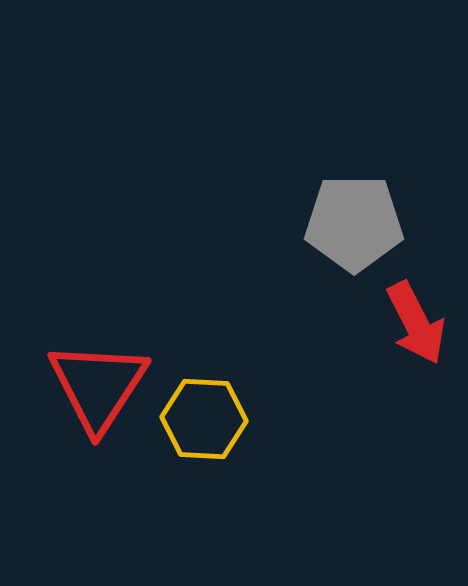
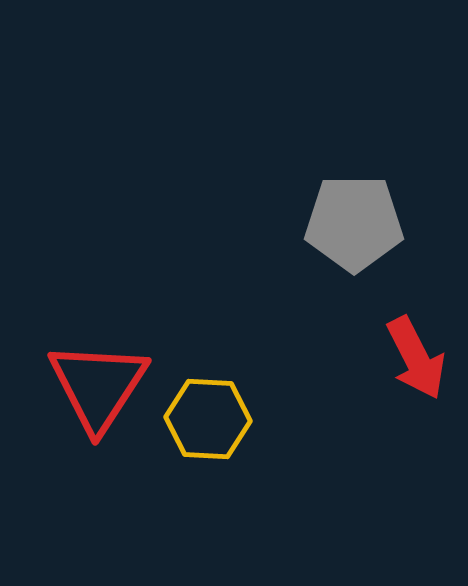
red arrow: moved 35 px down
yellow hexagon: moved 4 px right
